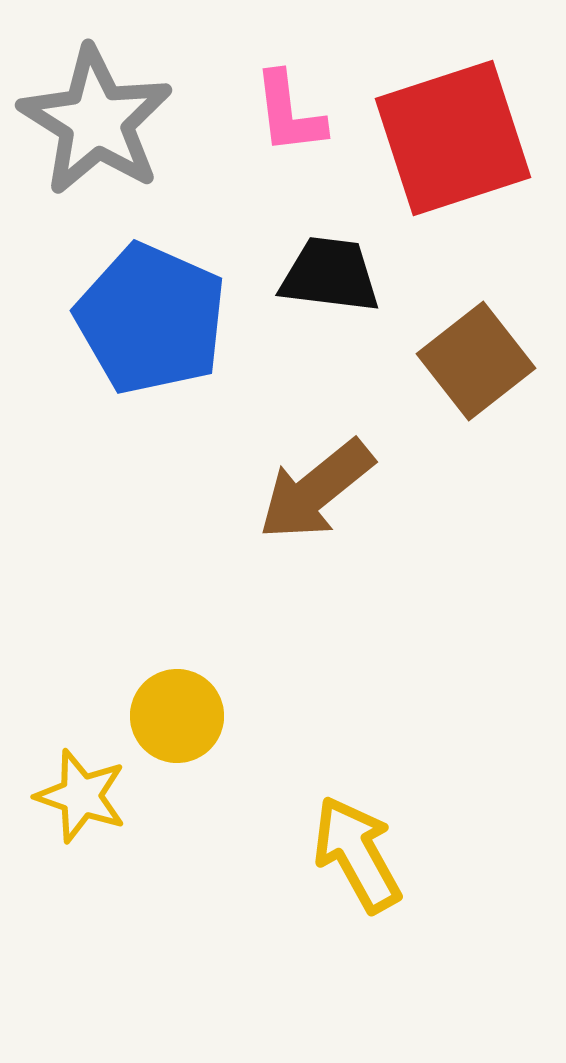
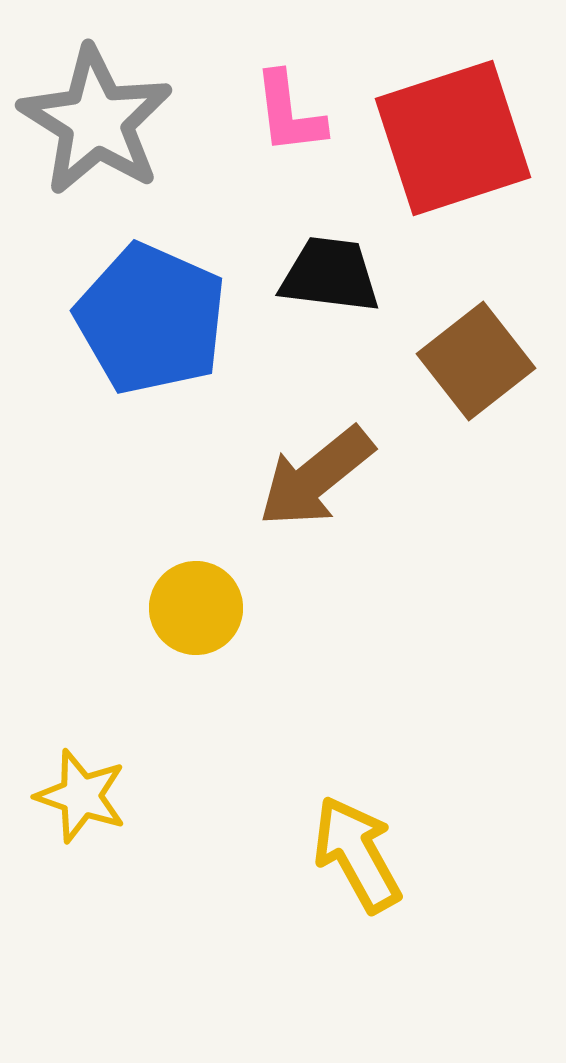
brown arrow: moved 13 px up
yellow circle: moved 19 px right, 108 px up
